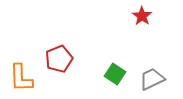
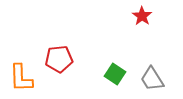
red pentagon: rotated 16 degrees clockwise
gray trapezoid: rotated 96 degrees counterclockwise
